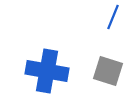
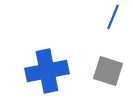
blue cross: rotated 21 degrees counterclockwise
